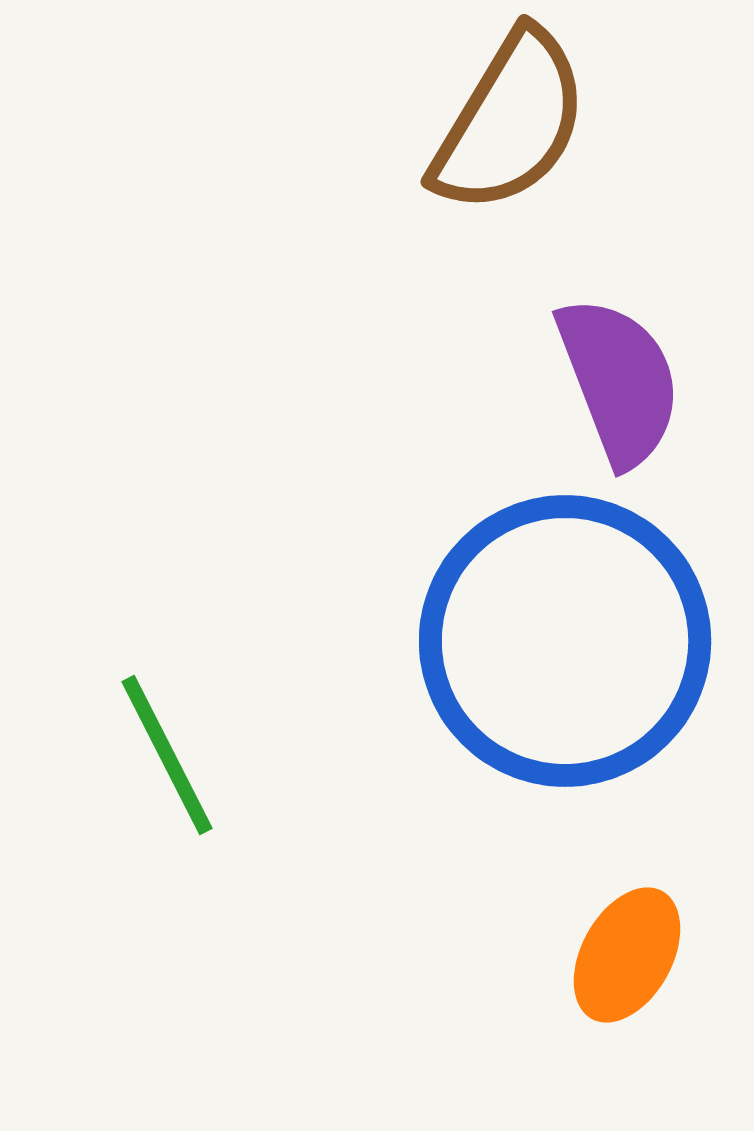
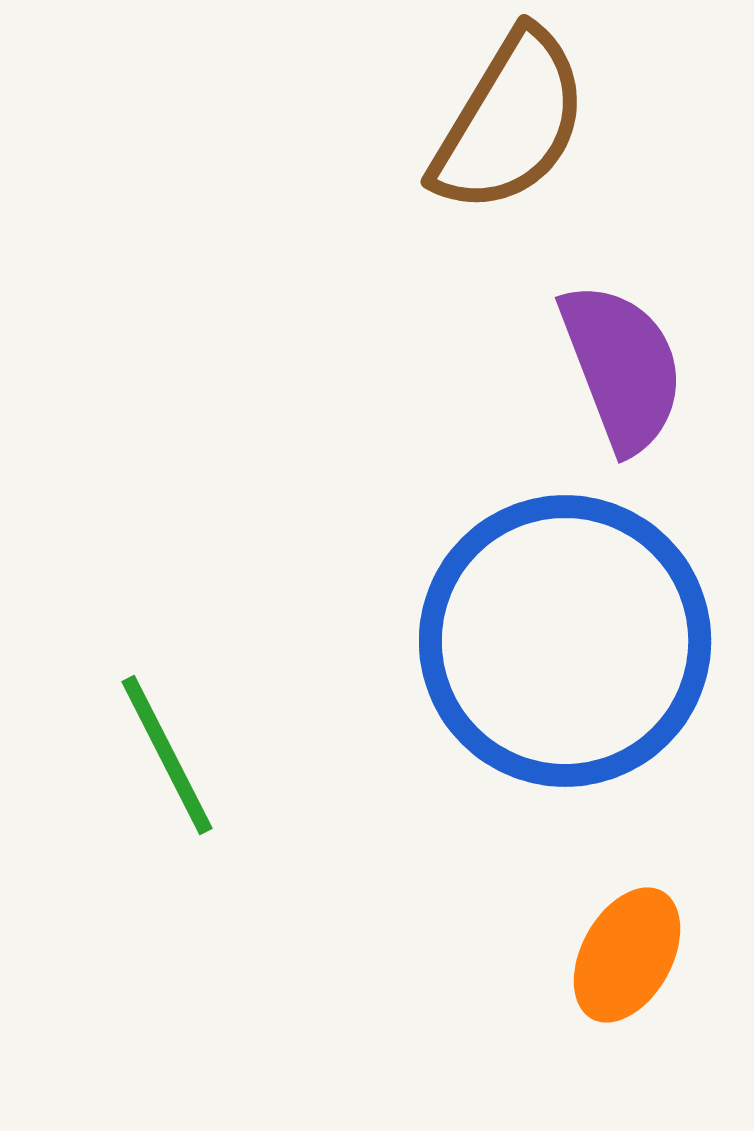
purple semicircle: moved 3 px right, 14 px up
